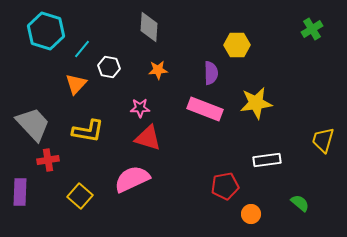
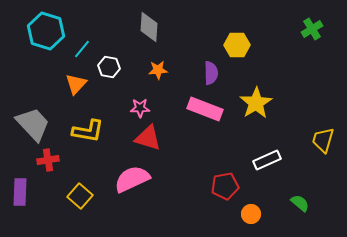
yellow star: rotated 24 degrees counterclockwise
white rectangle: rotated 16 degrees counterclockwise
